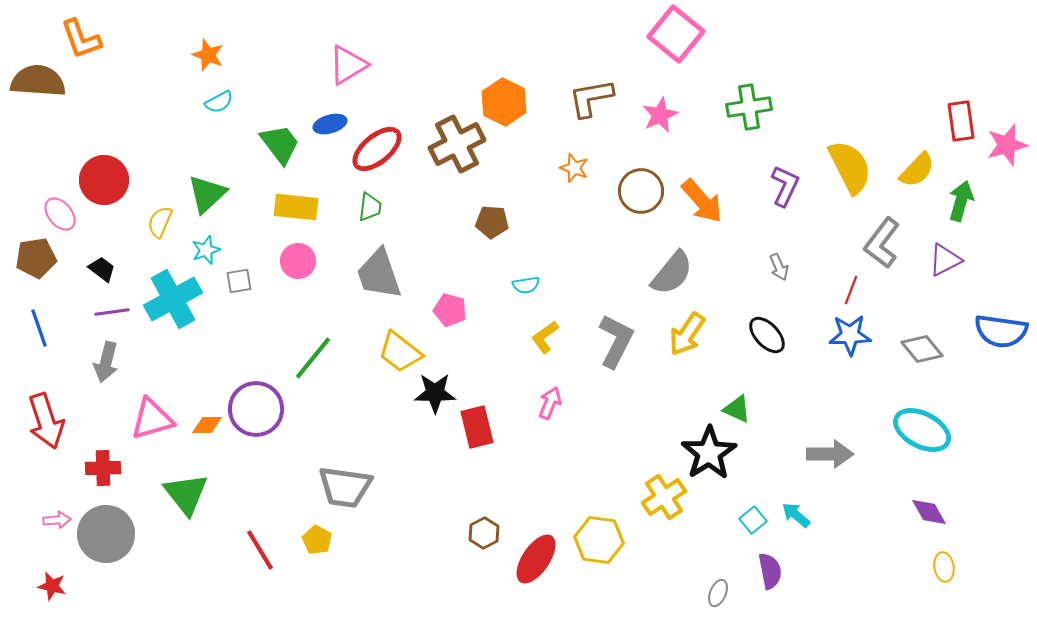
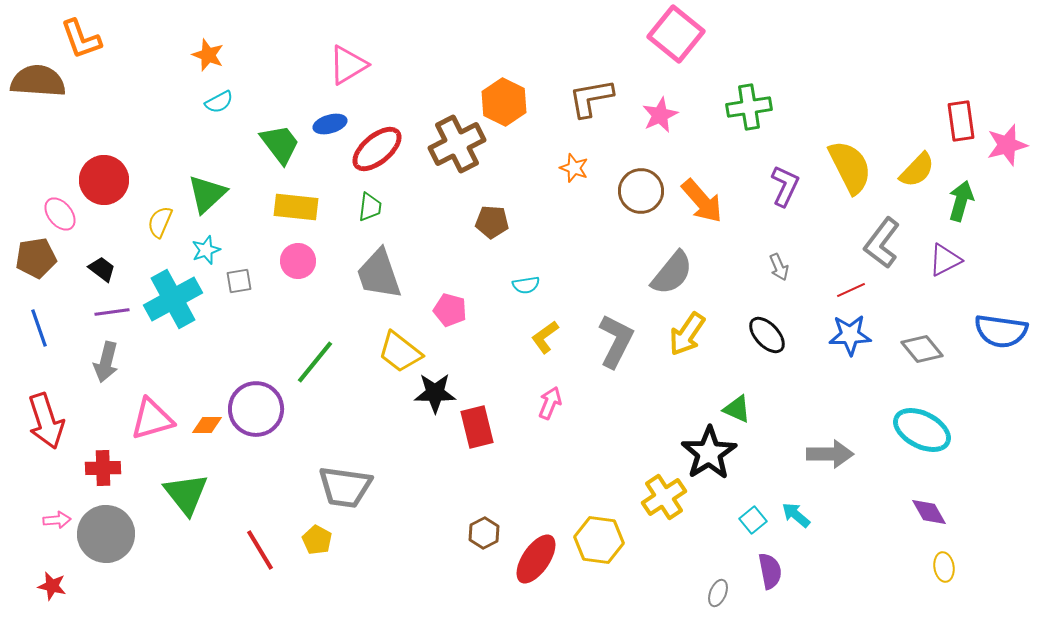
red line at (851, 290): rotated 44 degrees clockwise
green line at (313, 358): moved 2 px right, 4 px down
